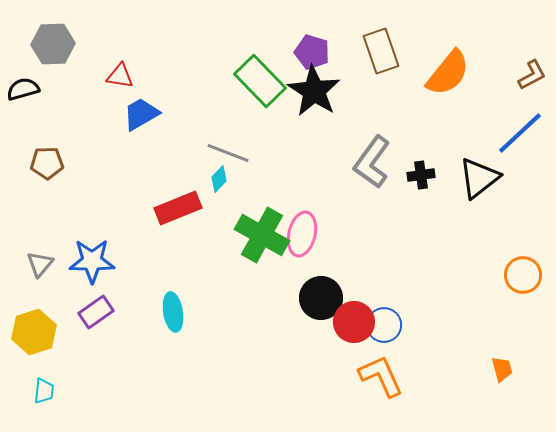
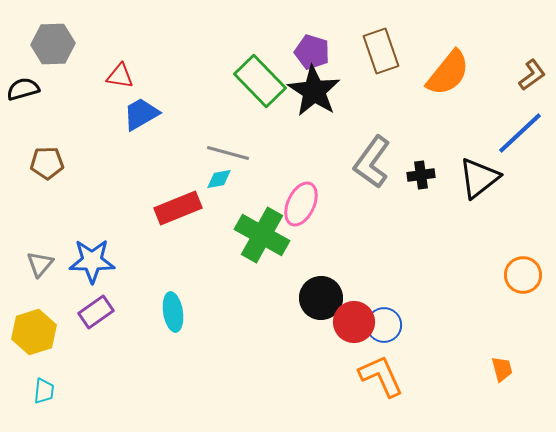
brown L-shape: rotated 8 degrees counterclockwise
gray line: rotated 6 degrees counterclockwise
cyan diamond: rotated 36 degrees clockwise
pink ellipse: moved 1 px left, 30 px up; rotated 12 degrees clockwise
